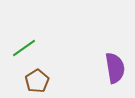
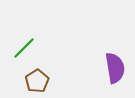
green line: rotated 10 degrees counterclockwise
